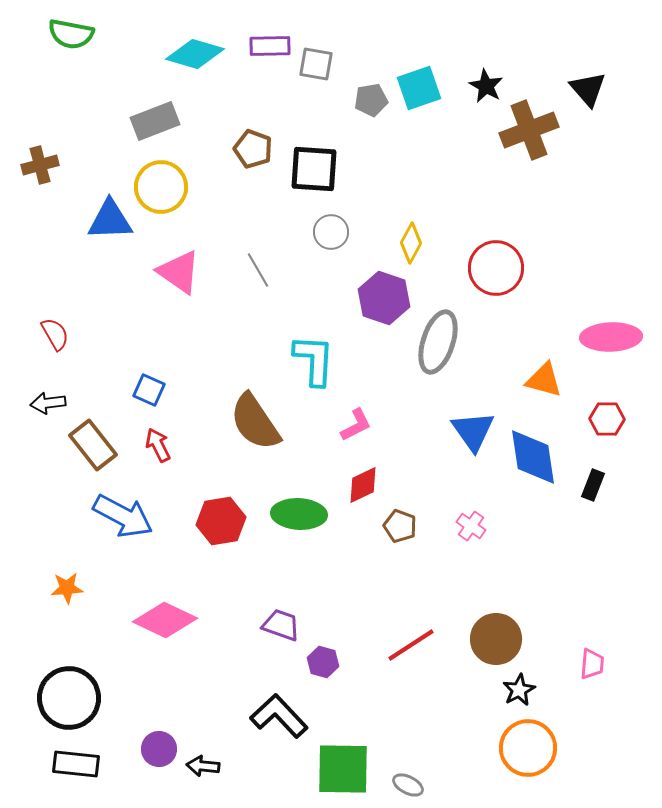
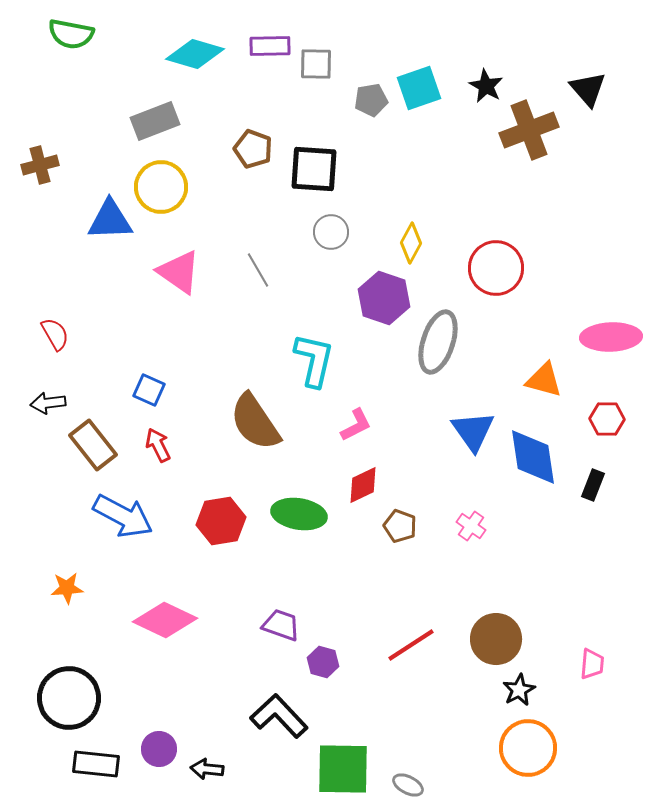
gray square at (316, 64): rotated 9 degrees counterclockwise
cyan L-shape at (314, 360): rotated 10 degrees clockwise
green ellipse at (299, 514): rotated 6 degrees clockwise
black rectangle at (76, 764): moved 20 px right
black arrow at (203, 766): moved 4 px right, 3 px down
